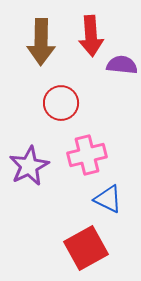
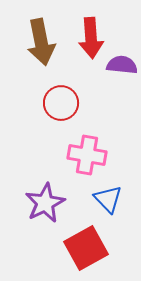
red arrow: moved 2 px down
brown arrow: rotated 12 degrees counterclockwise
pink cross: rotated 24 degrees clockwise
purple star: moved 16 px right, 37 px down
blue triangle: rotated 20 degrees clockwise
